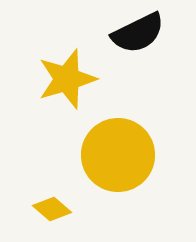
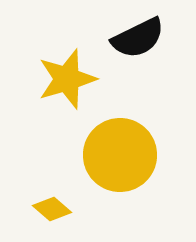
black semicircle: moved 5 px down
yellow circle: moved 2 px right
